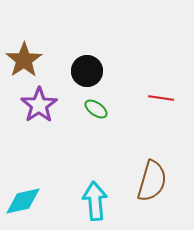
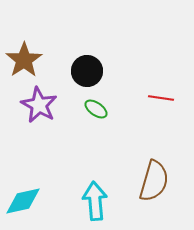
purple star: rotated 9 degrees counterclockwise
brown semicircle: moved 2 px right
